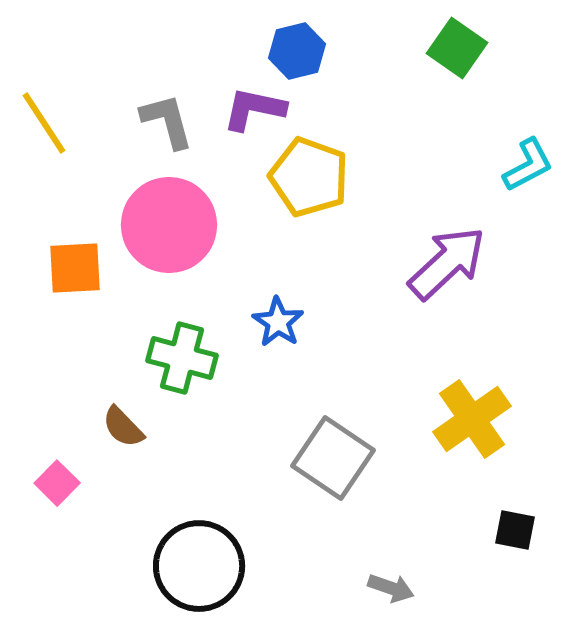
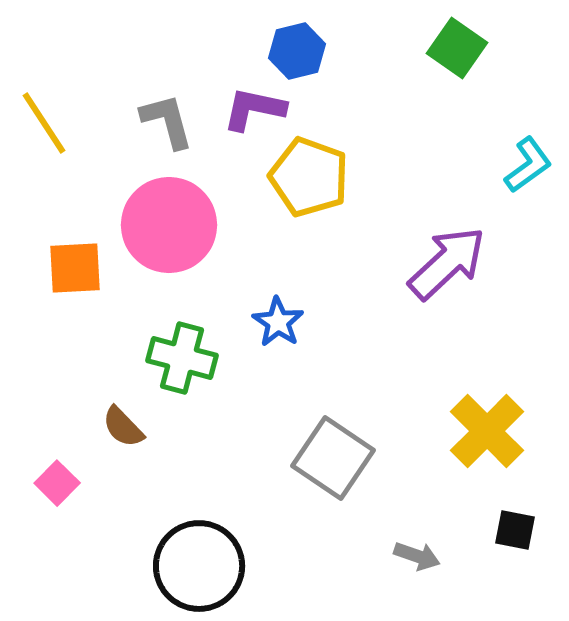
cyan L-shape: rotated 8 degrees counterclockwise
yellow cross: moved 15 px right, 12 px down; rotated 10 degrees counterclockwise
gray arrow: moved 26 px right, 32 px up
